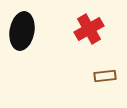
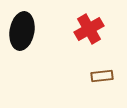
brown rectangle: moved 3 px left
